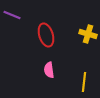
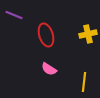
purple line: moved 2 px right
yellow cross: rotated 30 degrees counterclockwise
pink semicircle: moved 1 px up; rotated 49 degrees counterclockwise
